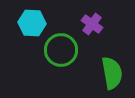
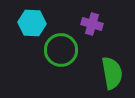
purple cross: rotated 20 degrees counterclockwise
